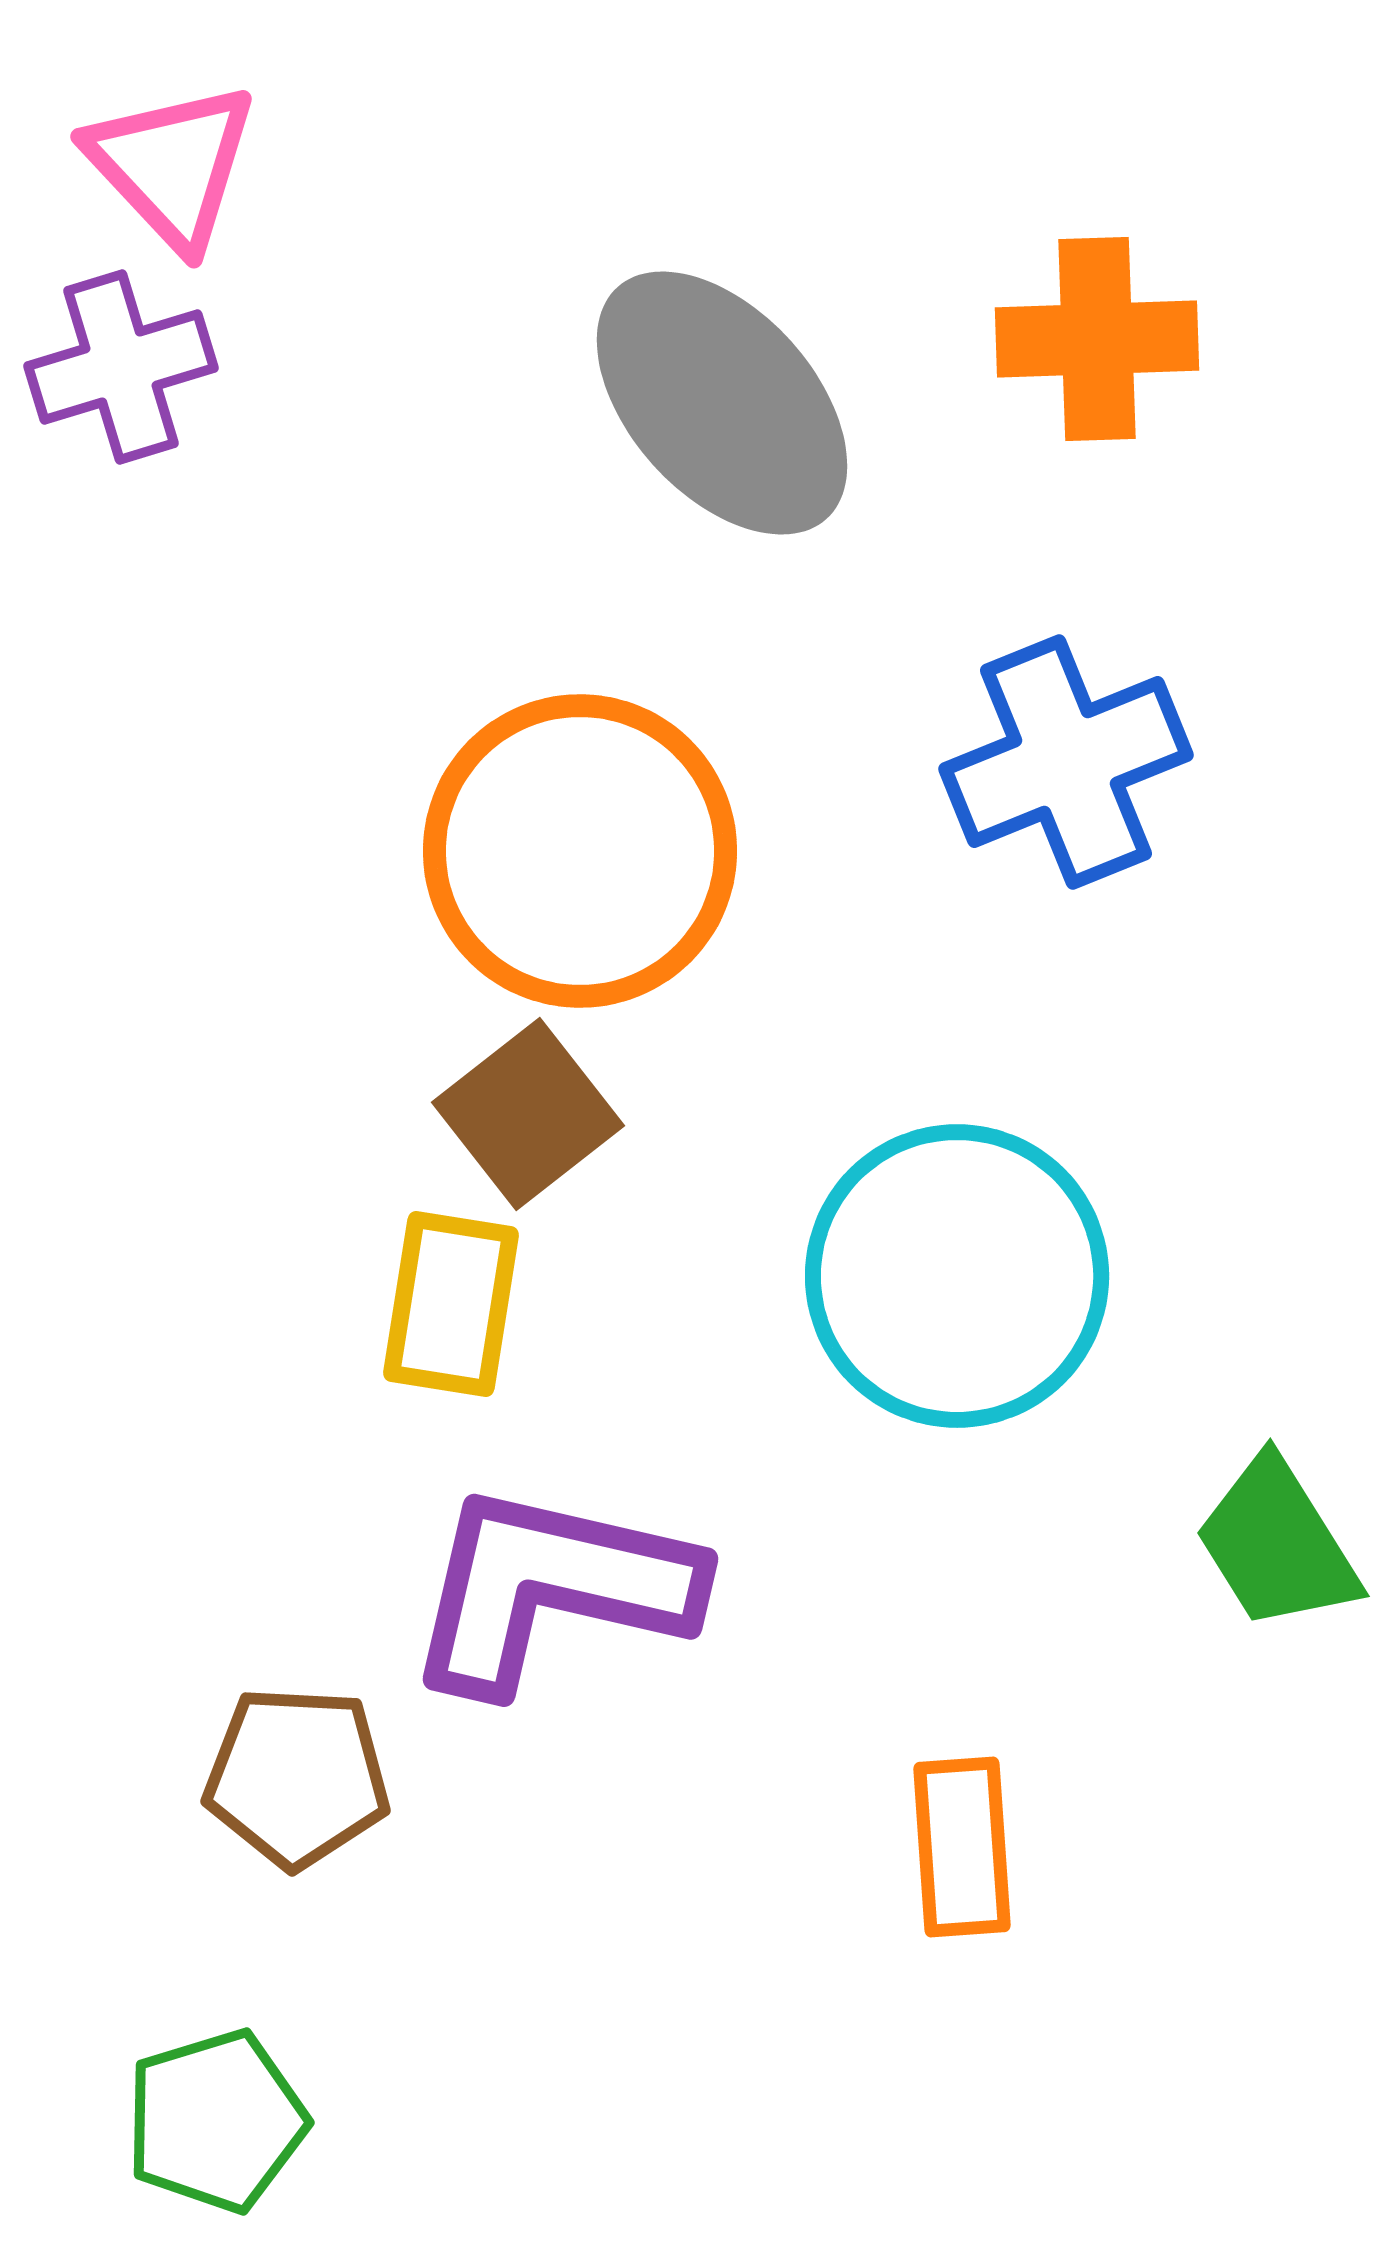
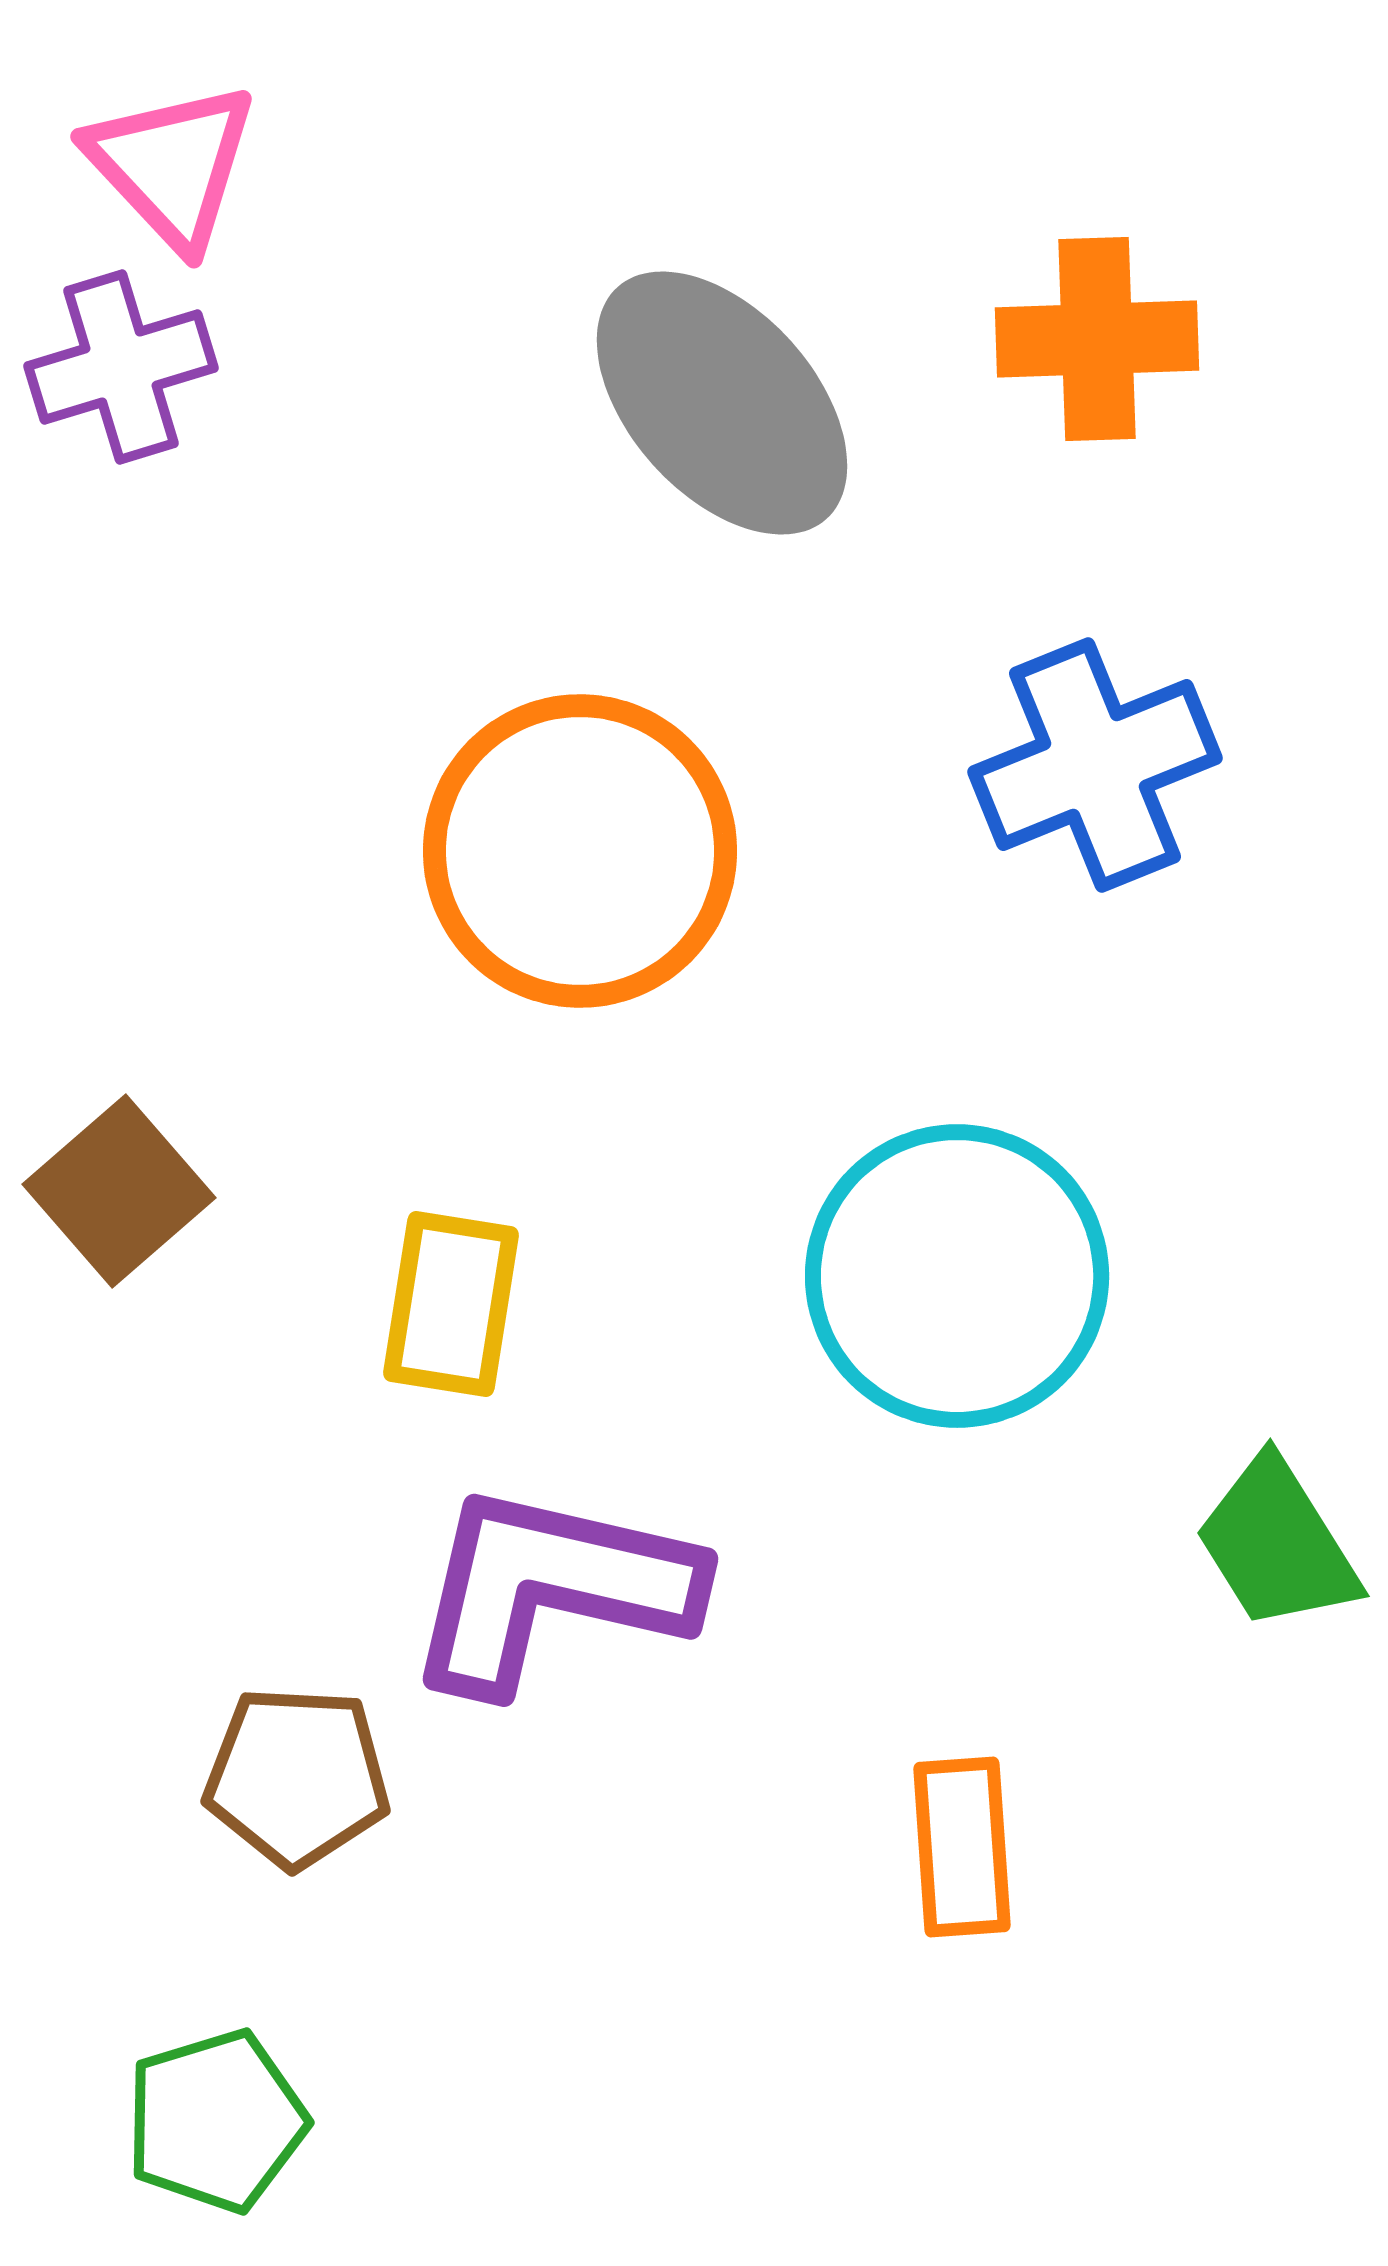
blue cross: moved 29 px right, 3 px down
brown square: moved 409 px left, 77 px down; rotated 3 degrees counterclockwise
